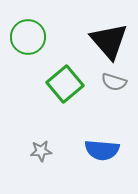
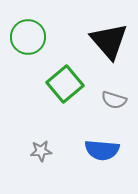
gray semicircle: moved 18 px down
